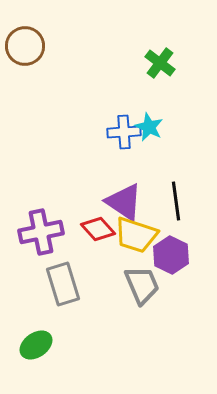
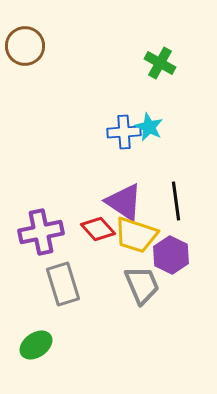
green cross: rotated 8 degrees counterclockwise
